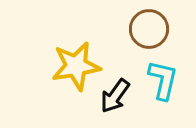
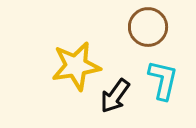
brown circle: moved 1 px left, 2 px up
